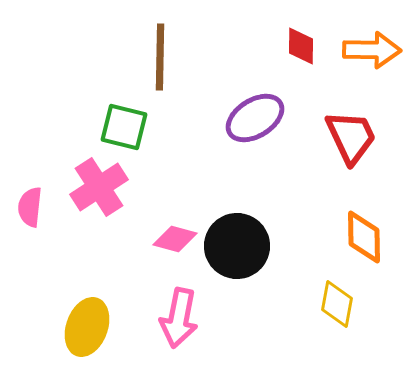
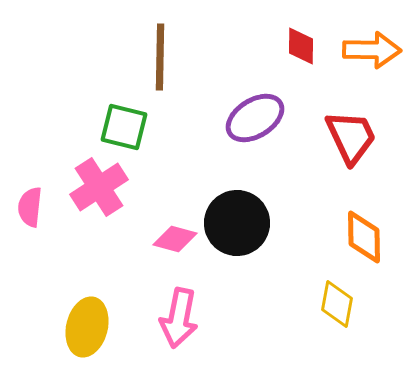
black circle: moved 23 px up
yellow ellipse: rotated 6 degrees counterclockwise
